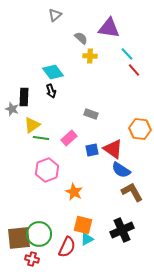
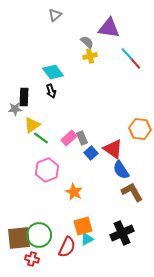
gray semicircle: moved 6 px right, 4 px down
yellow cross: rotated 16 degrees counterclockwise
red line: moved 1 px right, 7 px up
gray star: moved 3 px right; rotated 24 degrees counterclockwise
gray rectangle: moved 9 px left, 24 px down; rotated 48 degrees clockwise
green line: rotated 28 degrees clockwise
blue square: moved 1 px left, 3 px down; rotated 32 degrees counterclockwise
blue semicircle: rotated 24 degrees clockwise
orange square: moved 1 px down; rotated 30 degrees counterclockwise
black cross: moved 3 px down
green circle: moved 1 px down
